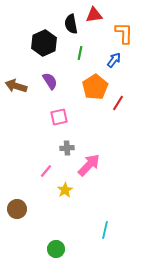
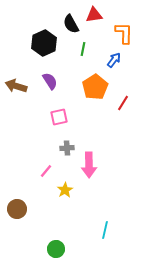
black semicircle: rotated 18 degrees counterclockwise
green line: moved 3 px right, 4 px up
red line: moved 5 px right
pink arrow: rotated 135 degrees clockwise
